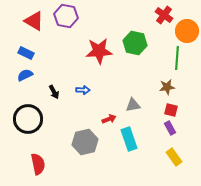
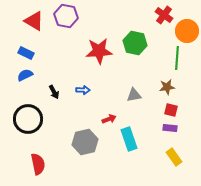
gray triangle: moved 1 px right, 10 px up
purple rectangle: rotated 56 degrees counterclockwise
